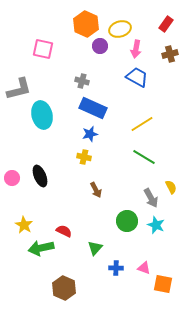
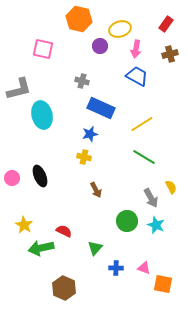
orange hexagon: moved 7 px left, 5 px up; rotated 10 degrees counterclockwise
blue trapezoid: moved 1 px up
blue rectangle: moved 8 px right
